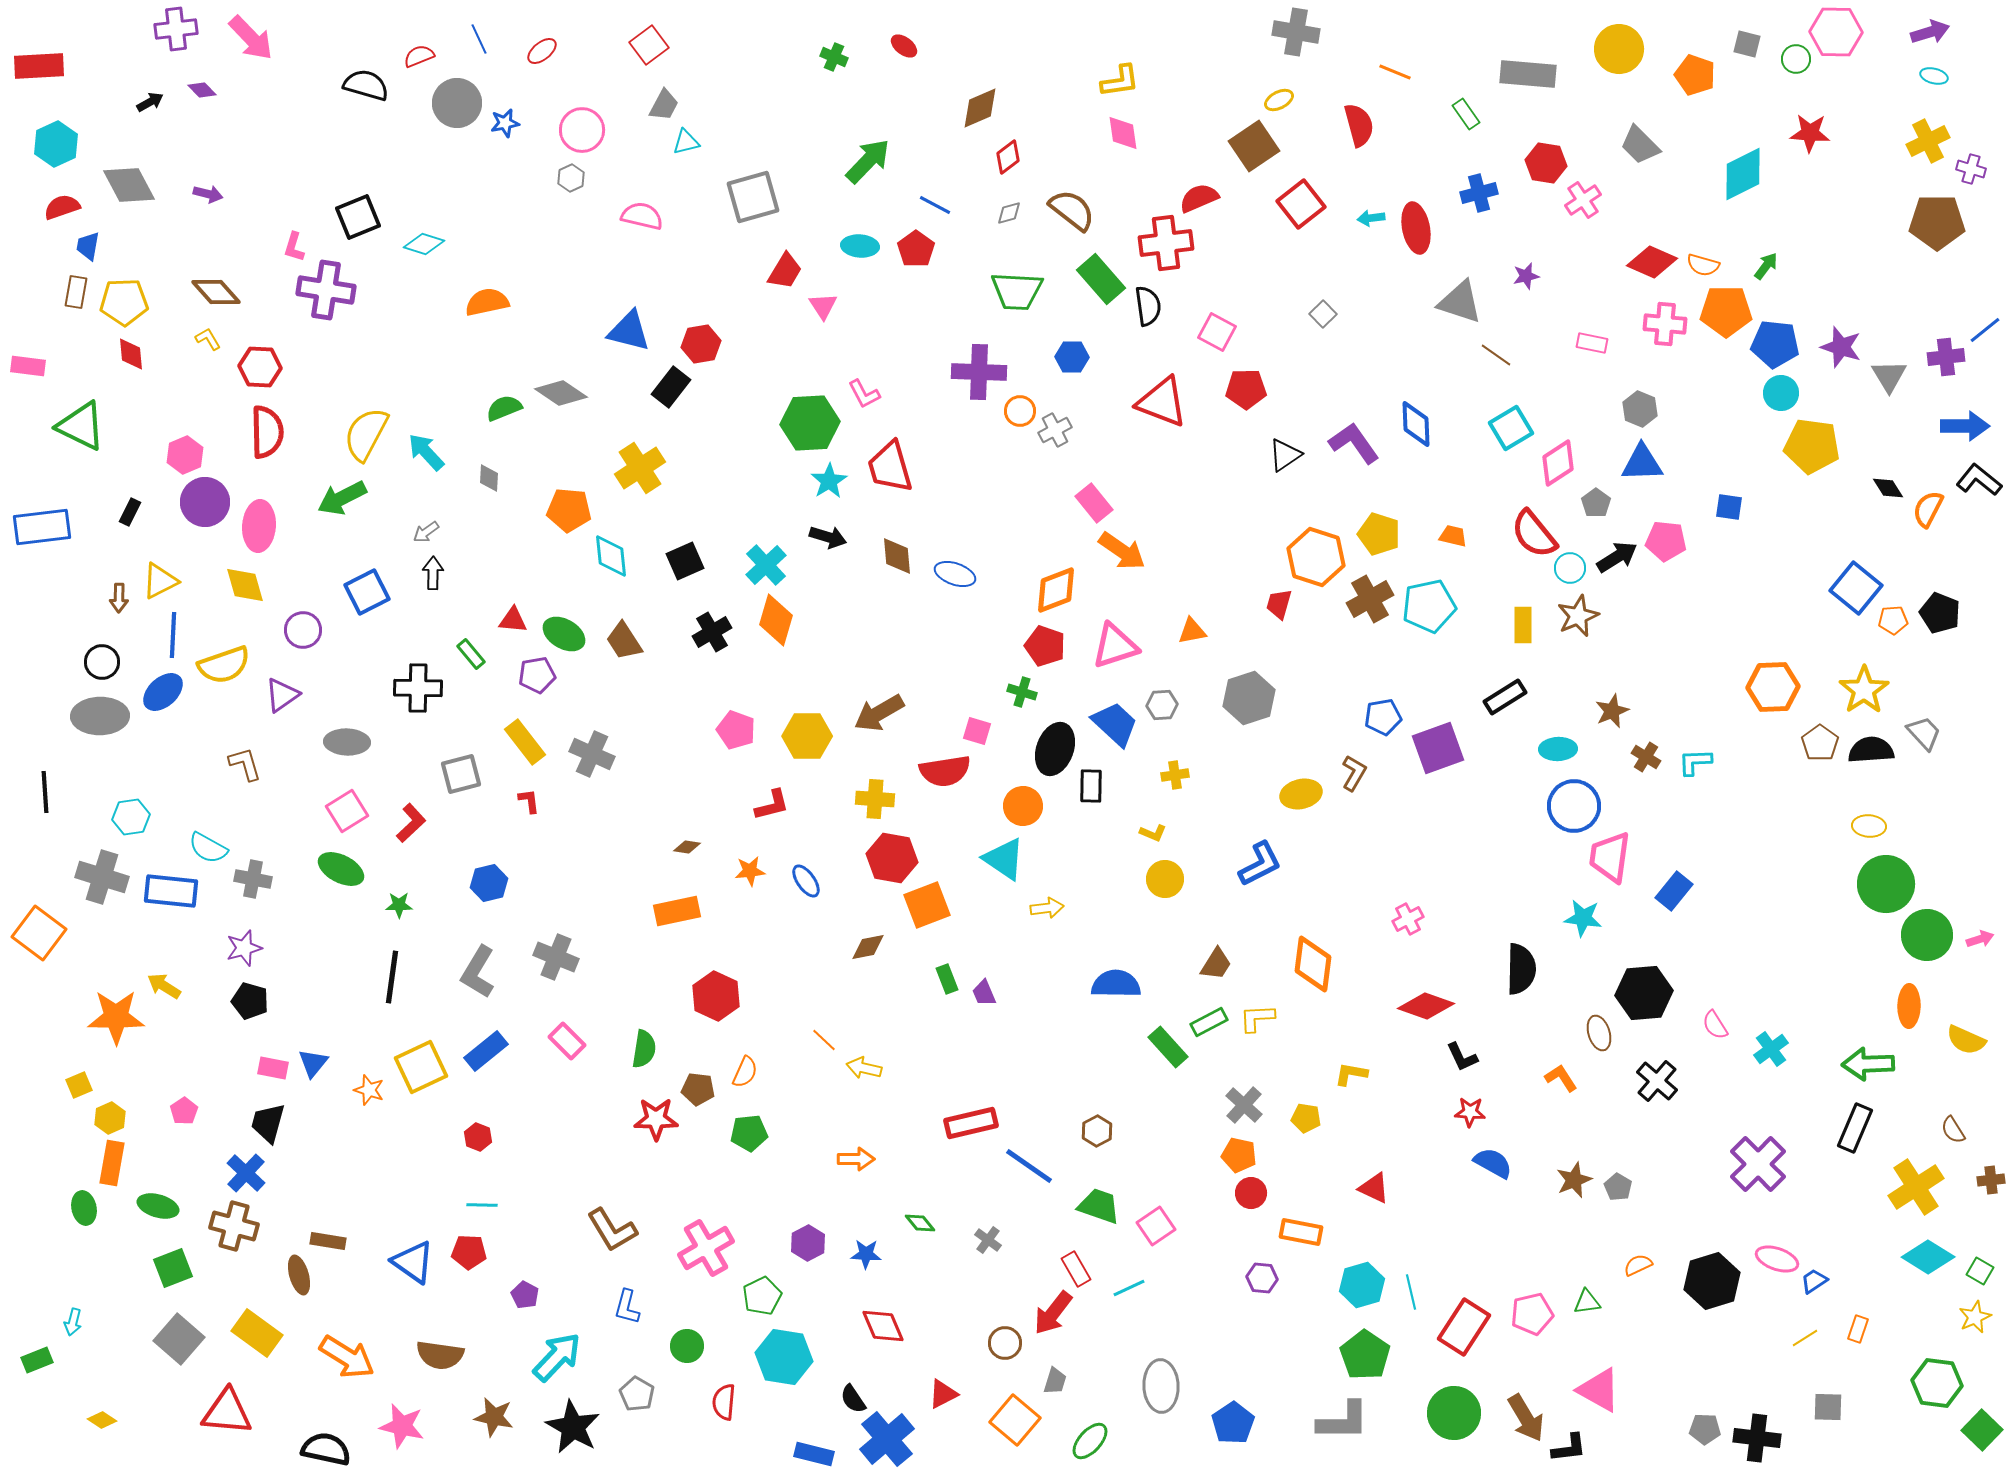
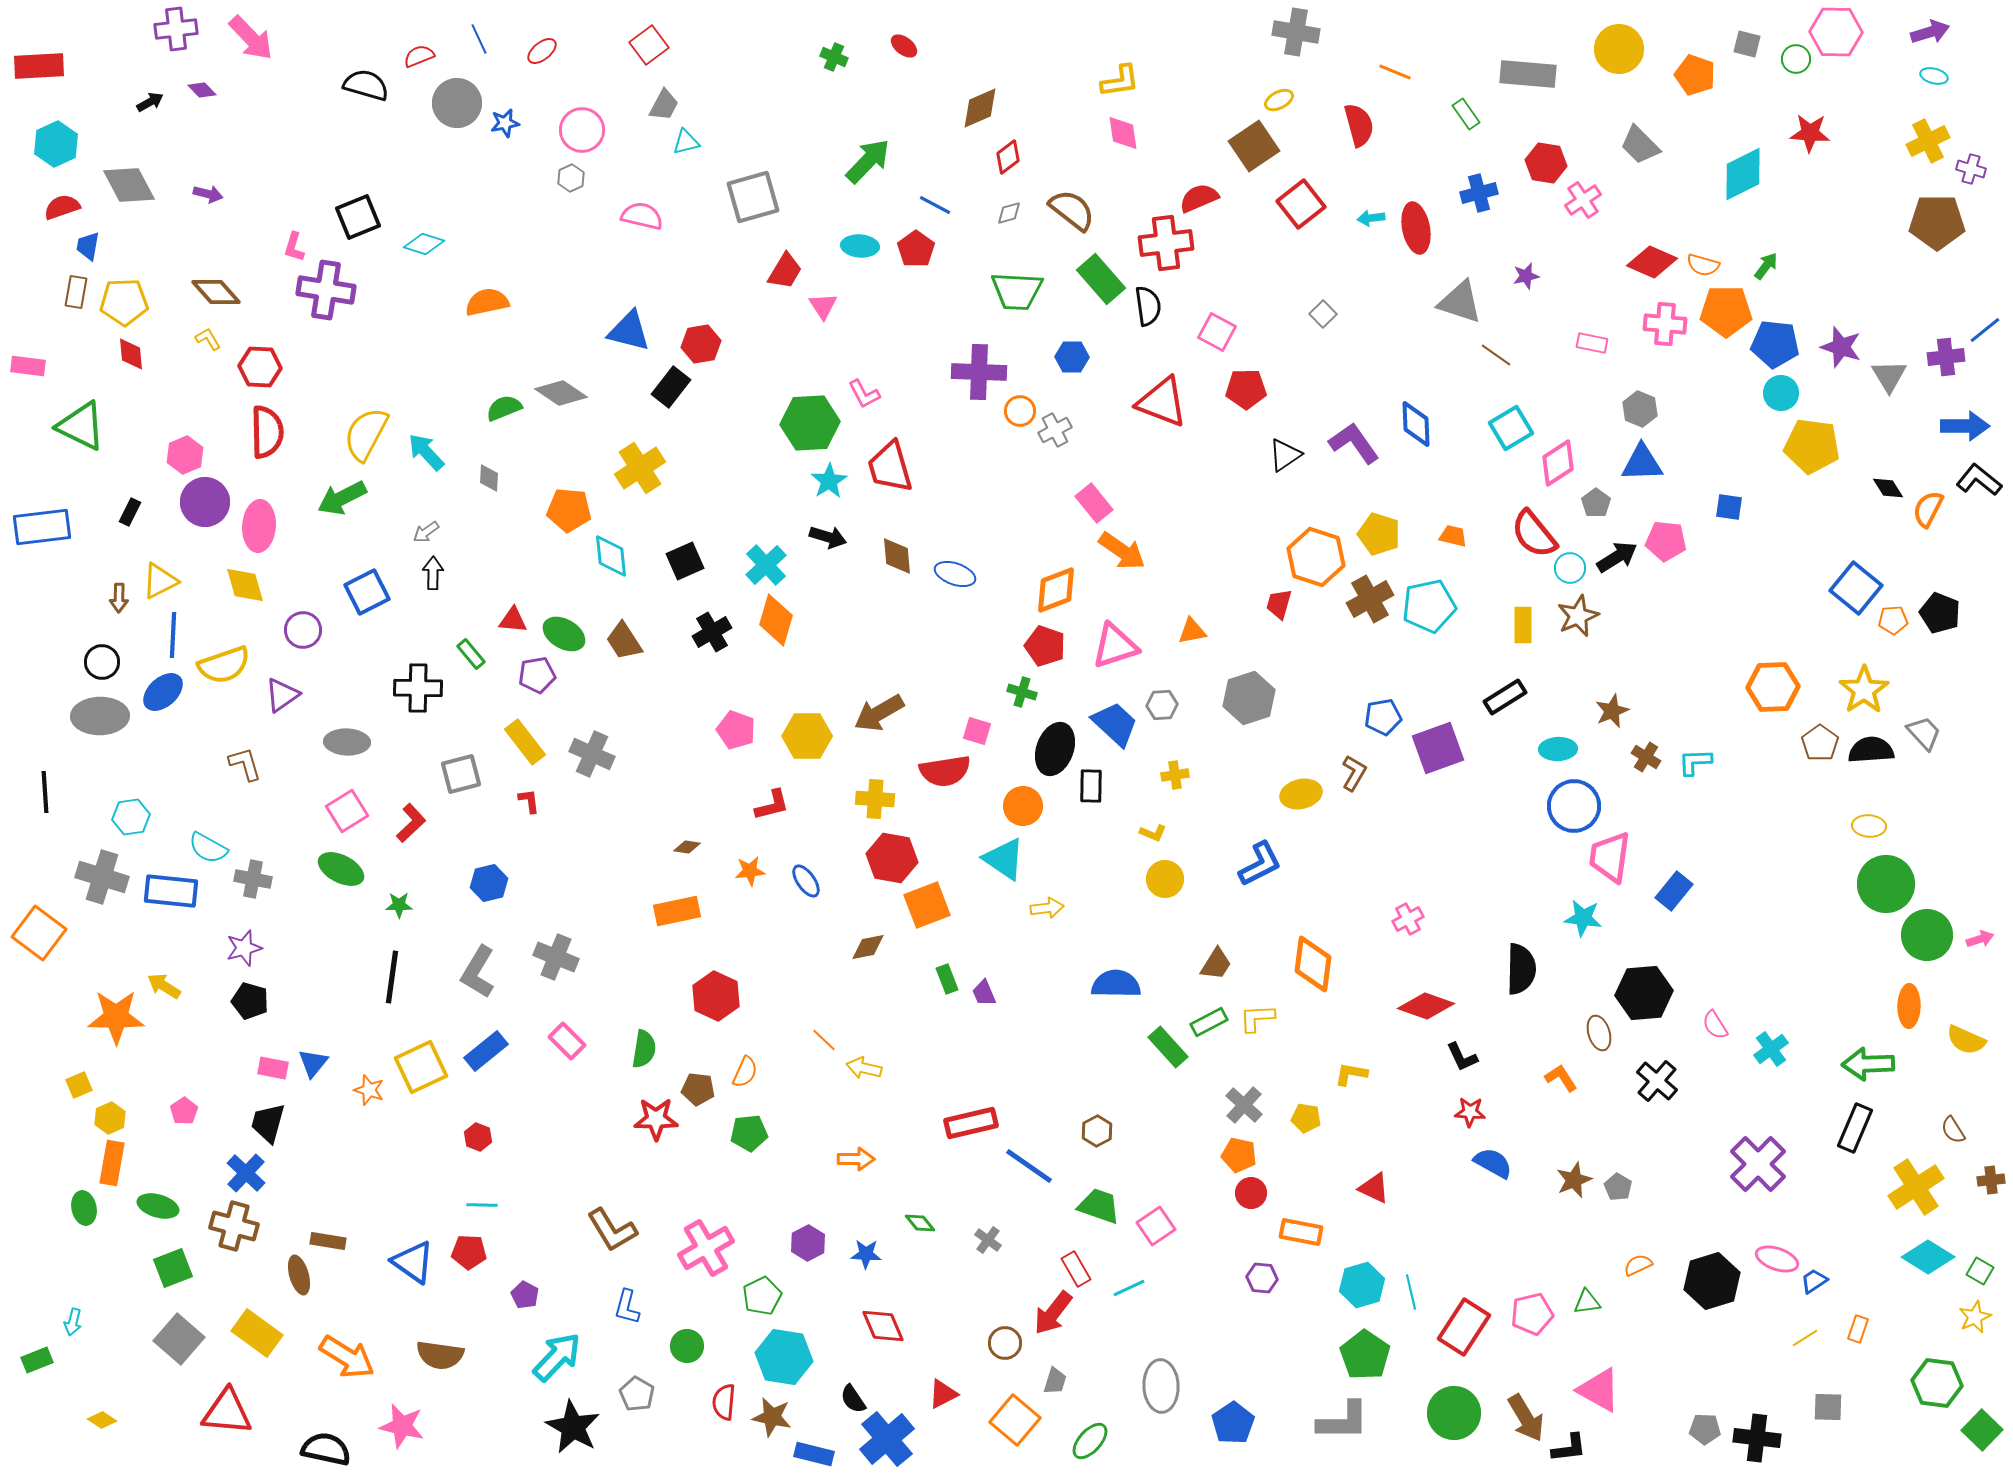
brown star at (494, 1417): moved 278 px right
